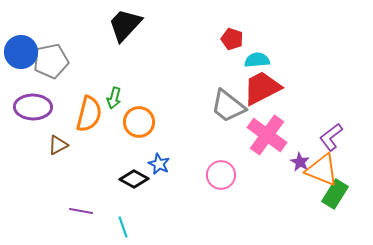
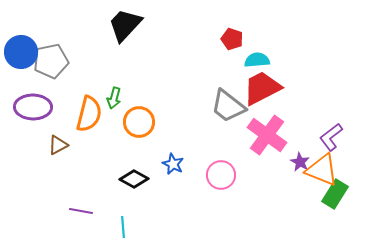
blue star: moved 14 px right
cyan line: rotated 15 degrees clockwise
